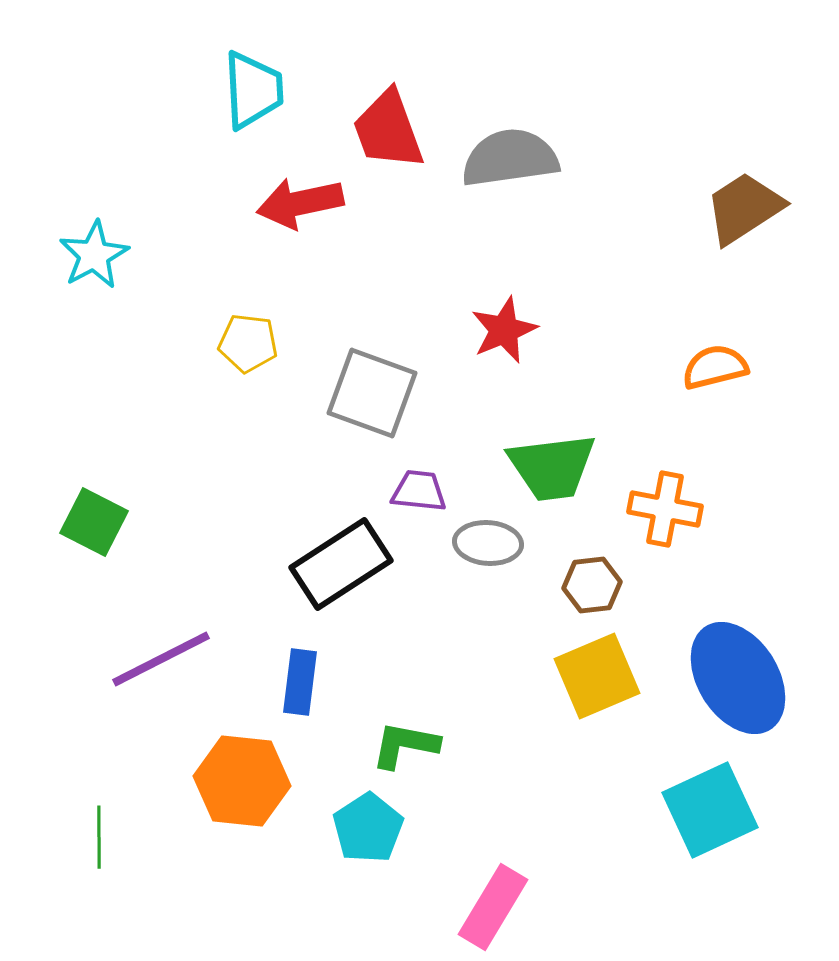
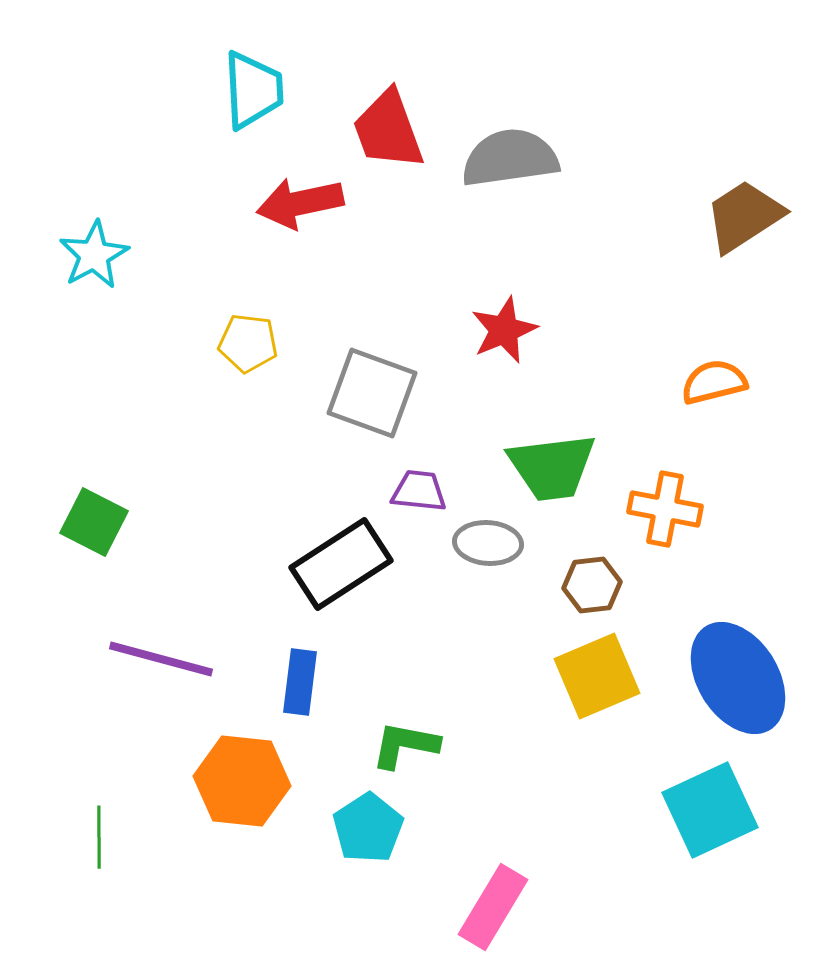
brown trapezoid: moved 8 px down
orange semicircle: moved 1 px left, 15 px down
purple line: rotated 42 degrees clockwise
